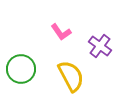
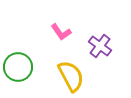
green circle: moved 3 px left, 2 px up
